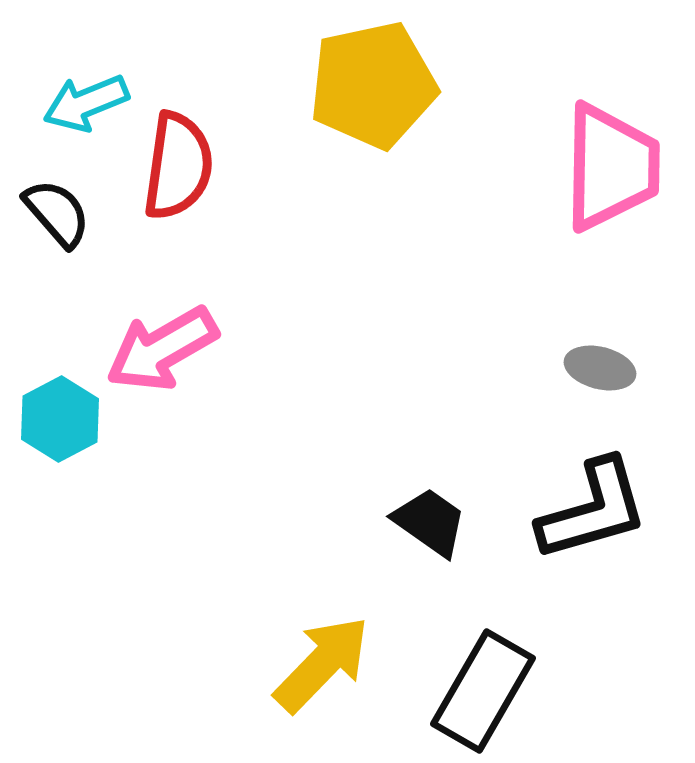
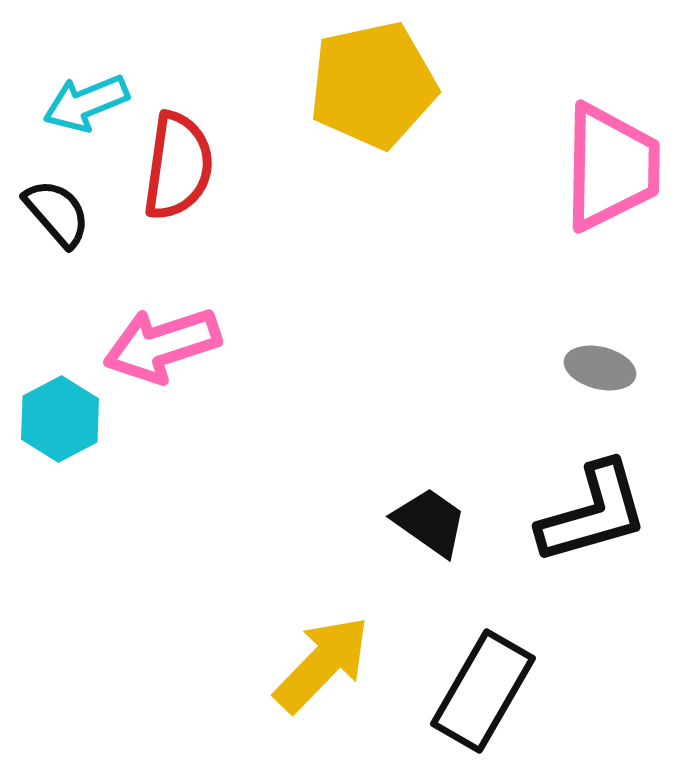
pink arrow: moved 4 px up; rotated 12 degrees clockwise
black L-shape: moved 3 px down
